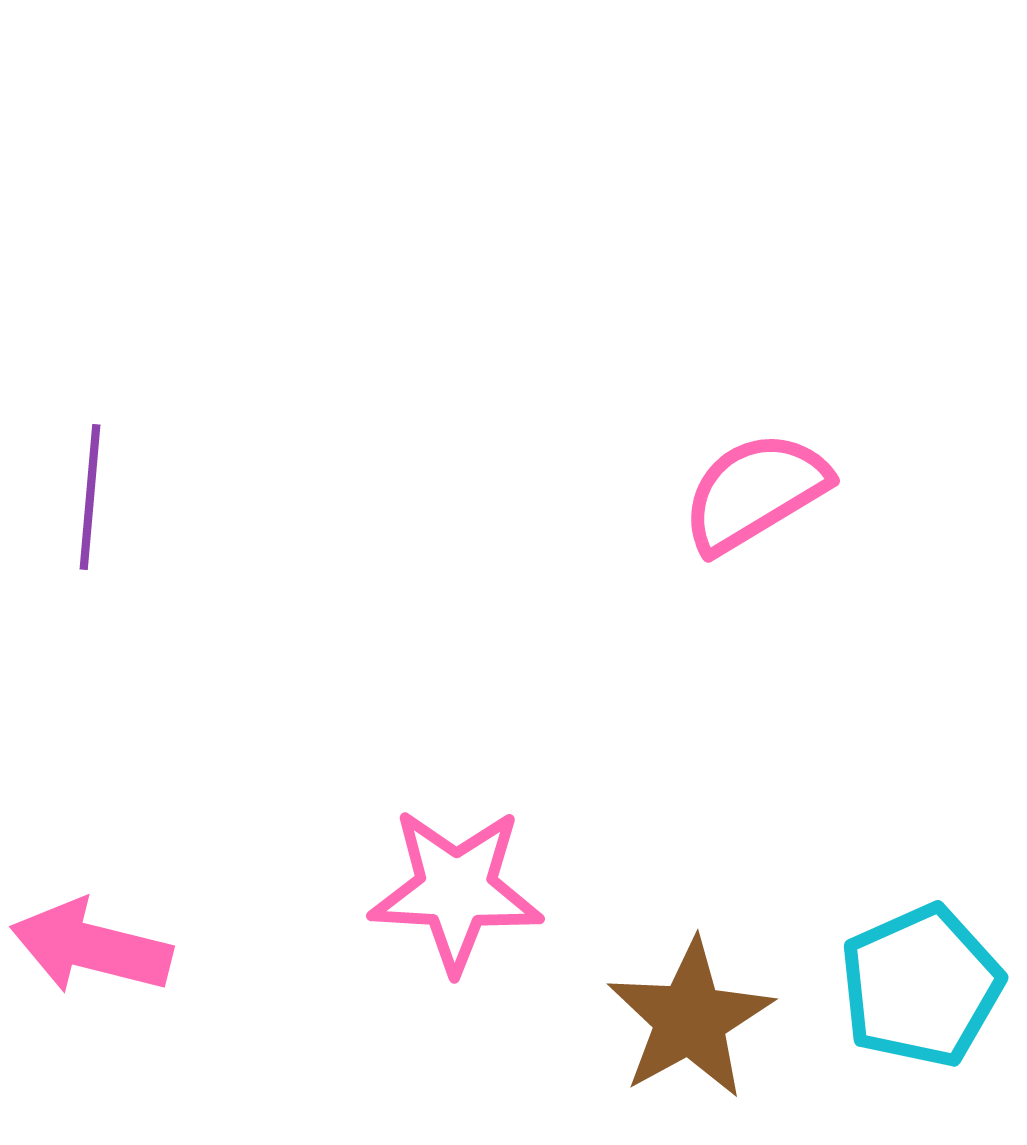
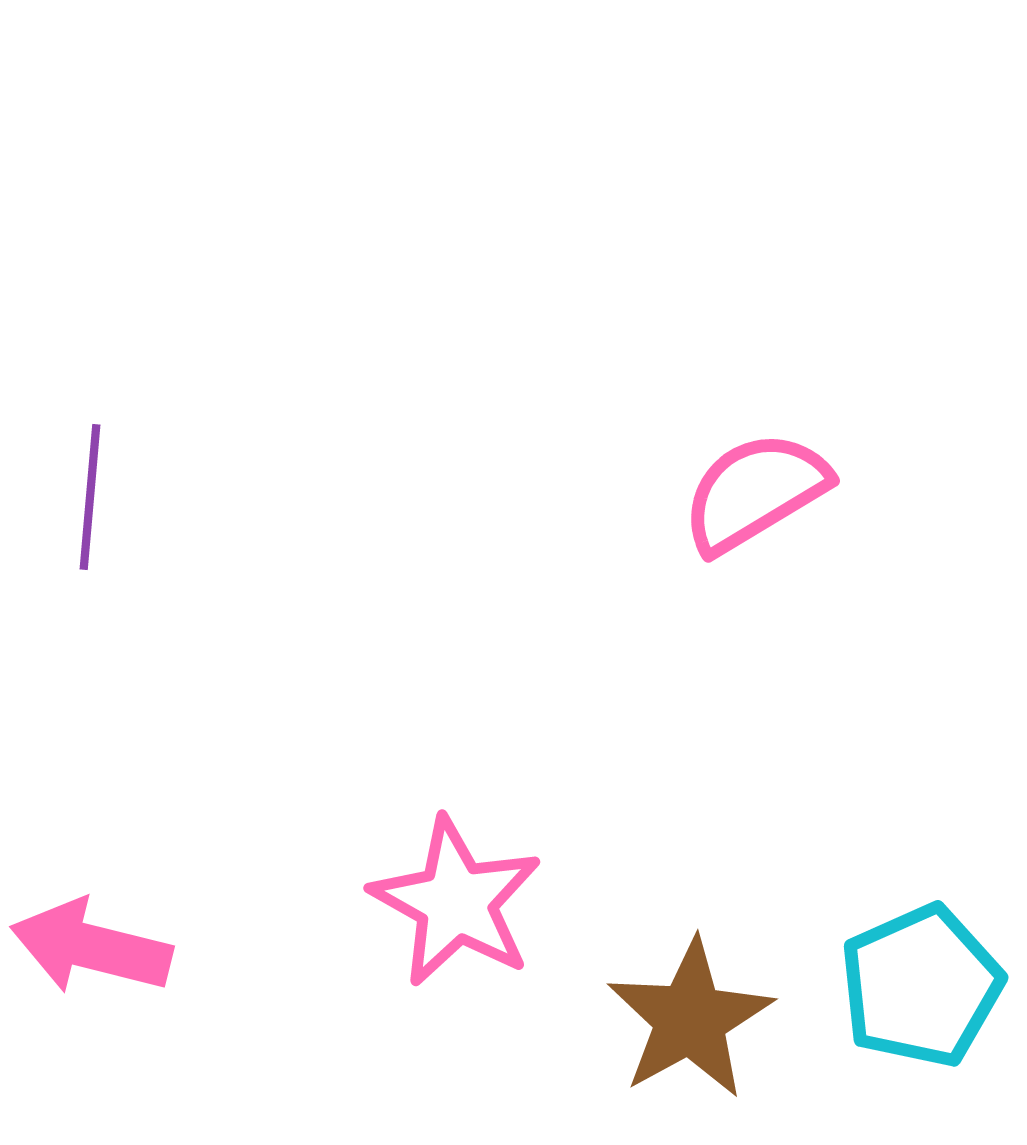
pink star: moved 12 px down; rotated 26 degrees clockwise
